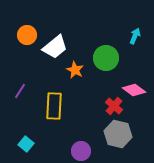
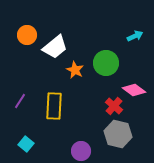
cyan arrow: rotated 42 degrees clockwise
green circle: moved 5 px down
purple line: moved 10 px down
